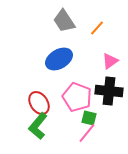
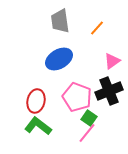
gray trapezoid: moved 4 px left; rotated 25 degrees clockwise
pink triangle: moved 2 px right
black cross: rotated 28 degrees counterclockwise
red ellipse: moved 3 px left, 2 px up; rotated 45 degrees clockwise
green square: rotated 21 degrees clockwise
green L-shape: rotated 88 degrees clockwise
